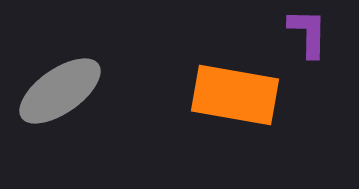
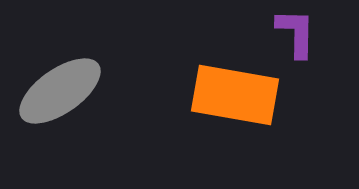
purple L-shape: moved 12 px left
